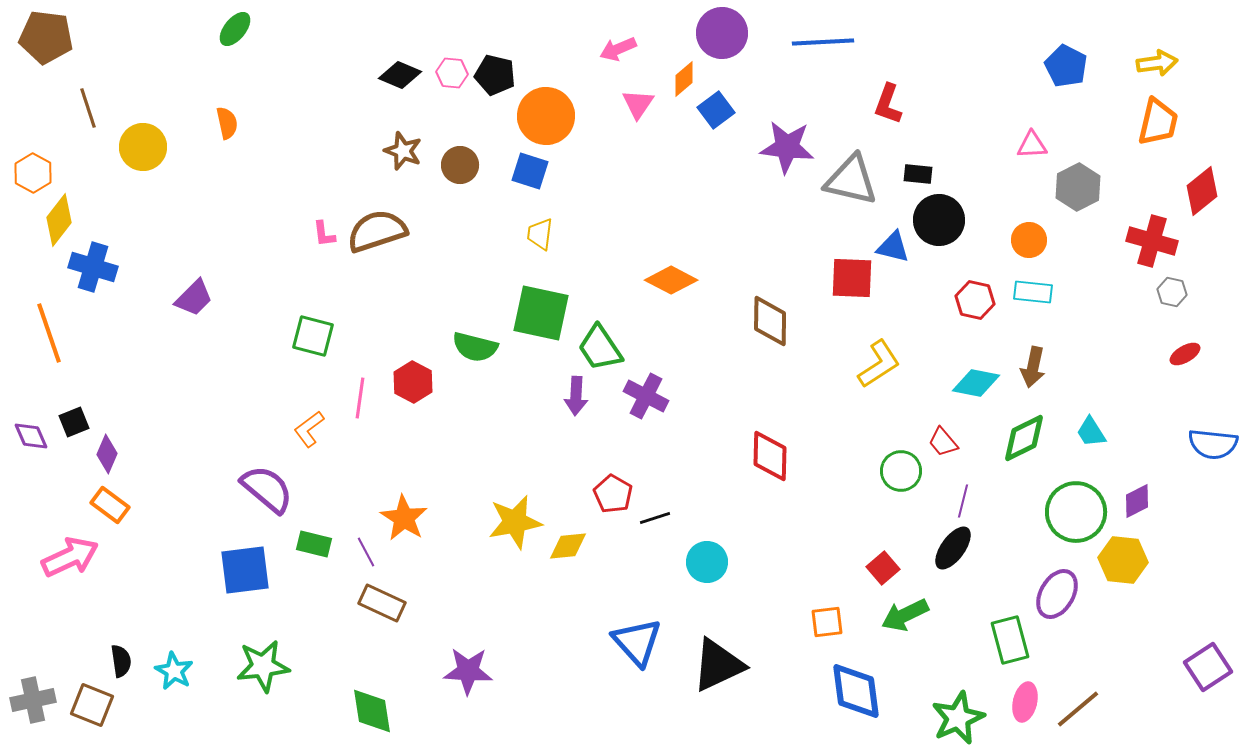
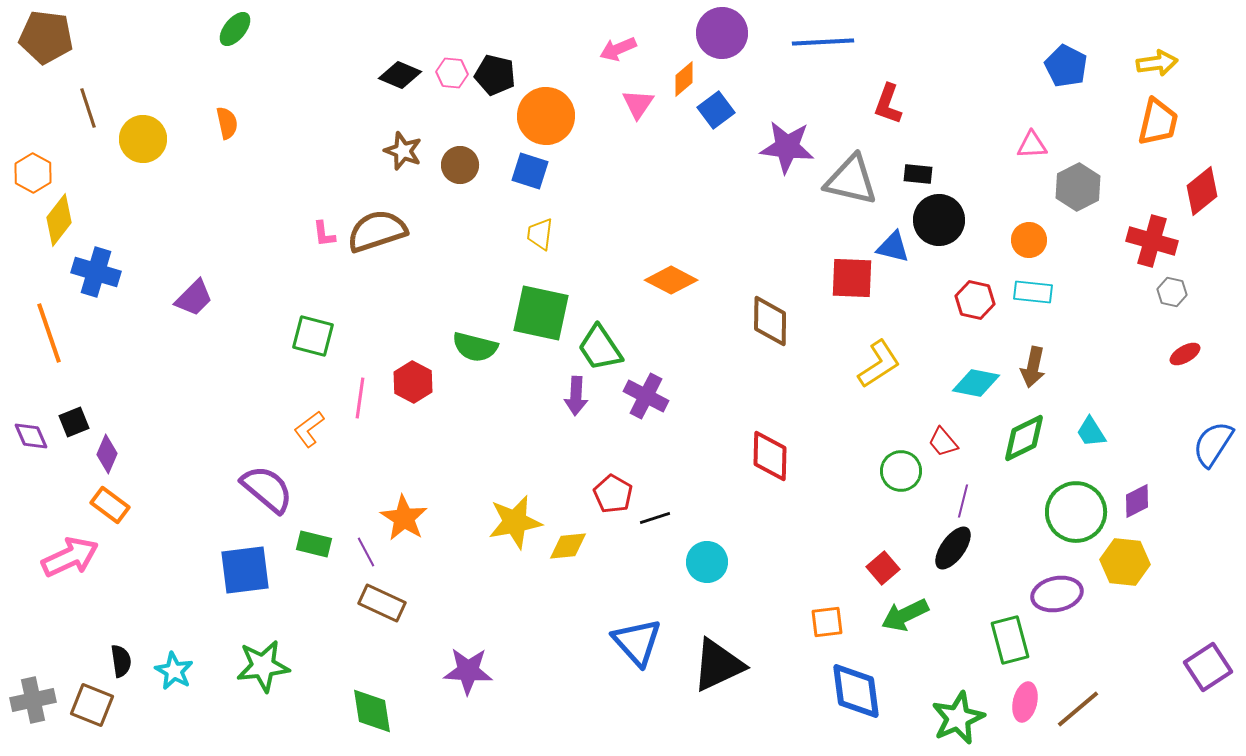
yellow circle at (143, 147): moved 8 px up
blue cross at (93, 267): moved 3 px right, 5 px down
blue semicircle at (1213, 444): rotated 117 degrees clockwise
yellow hexagon at (1123, 560): moved 2 px right, 2 px down
purple ellipse at (1057, 594): rotated 48 degrees clockwise
